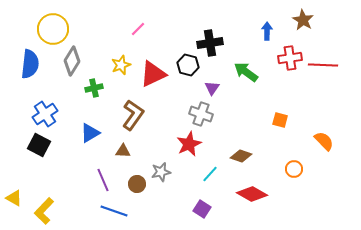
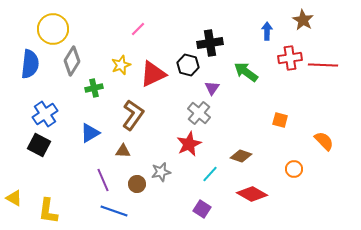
gray cross: moved 2 px left, 1 px up; rotated 20 degrees clockwise
yellow L-shape: moved 4 px right; rotated 36 degrees counterclockwise
